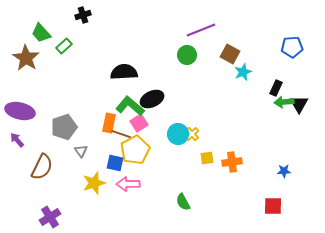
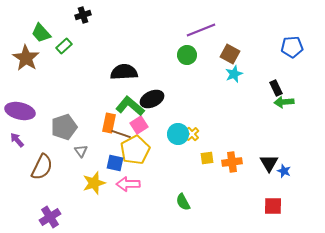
cyan star: moved 9 px left, 2 px down
black rectangle: rotated 49 degrees counterclockwise
black triangle: moved 30 px left, 59 px down
pink square: moved 2 px down
blue star: rotated 24 degrees clockwise
